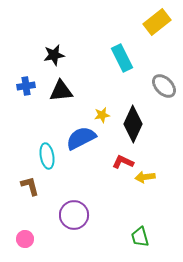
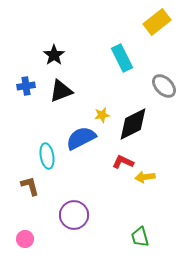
black star: rotated 25 degrees counterclockwise
black triangle: rotated 15 degrees counterclockwise
black diamond: rotated 39 degrees clockwise
